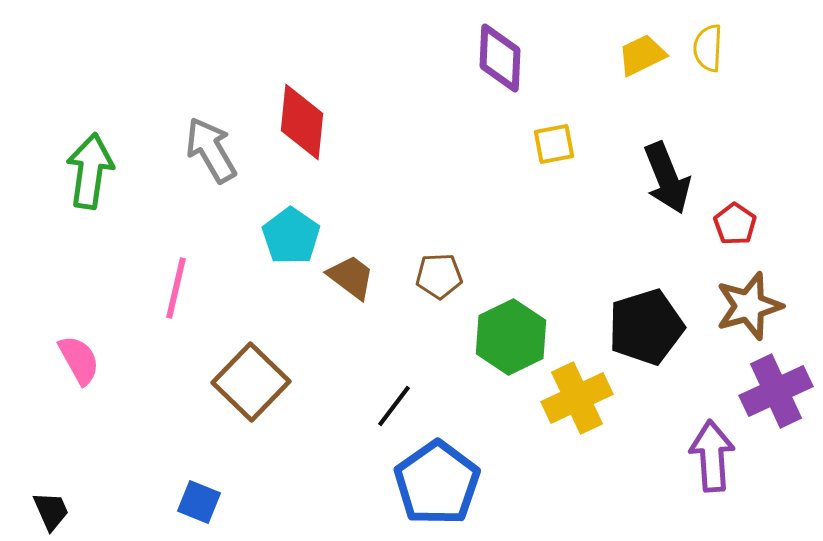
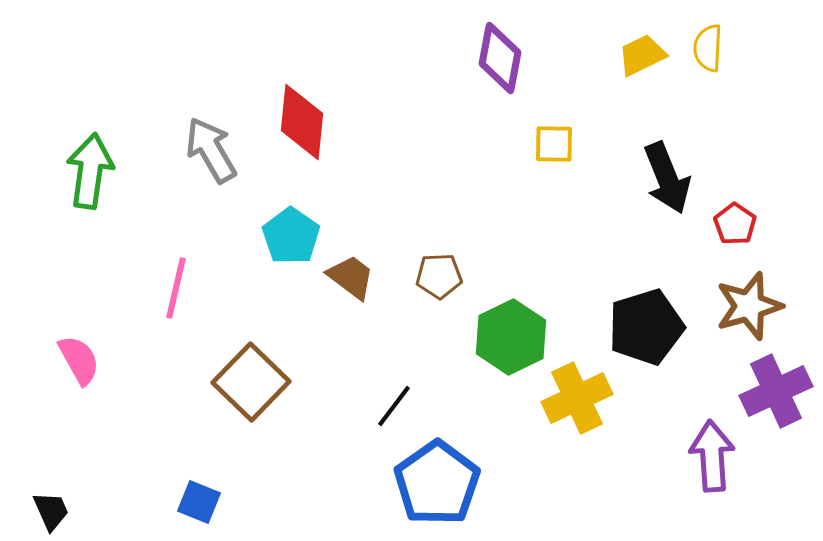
purple diamond: rotated 8 degrees clockwise
yellow square: rotated 12 degrees clockwise
